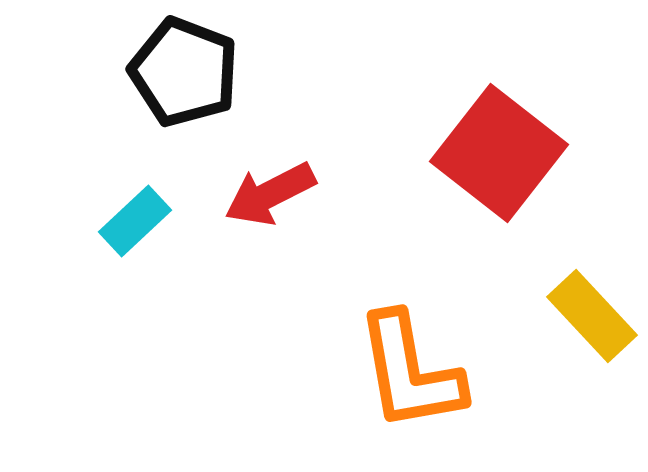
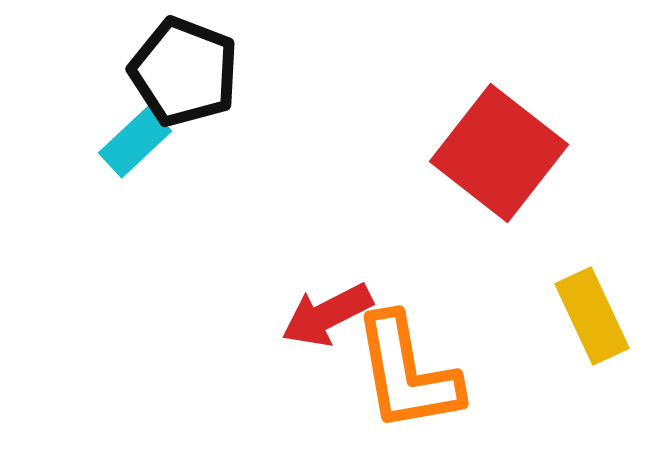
red arrow: moved 57 px right, 121 px down
cyan rectangle: moved 79 px up
yellow rectangle: rotated 18 degrees clockwise
orange L-shape: moved 3 px left, 1 px down
